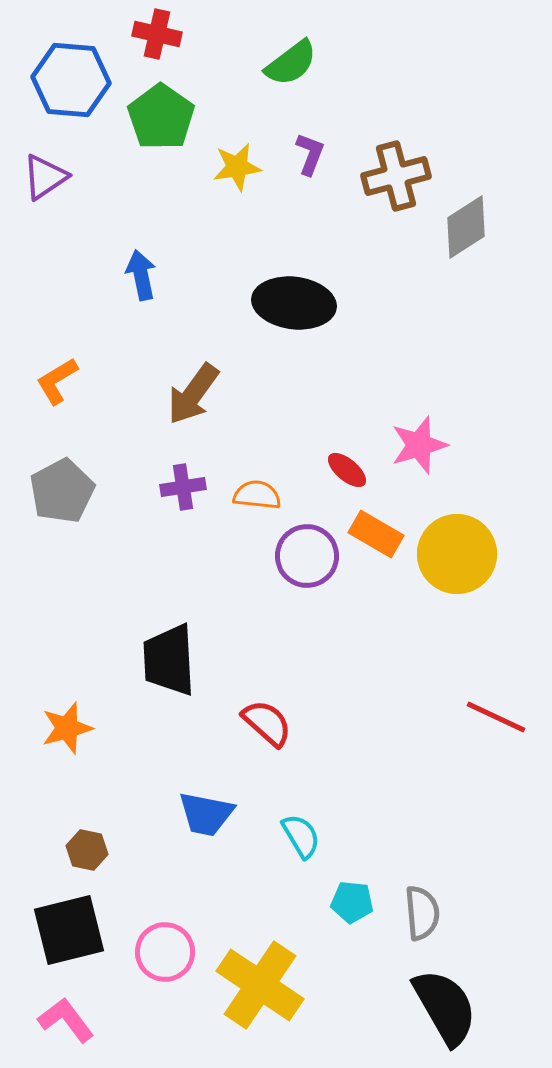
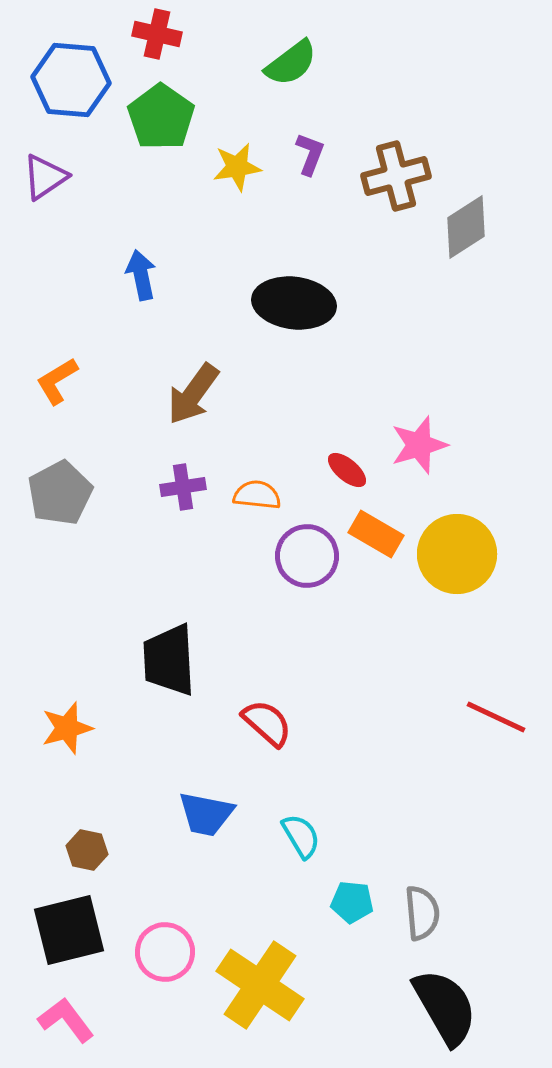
gray pentagon: moved 2 px left, 2 px down
